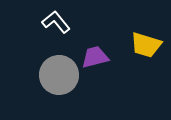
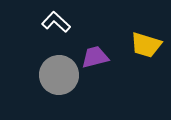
white L-shape: rotated 8 degrees counterclockwise
